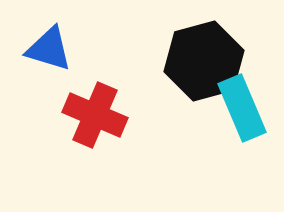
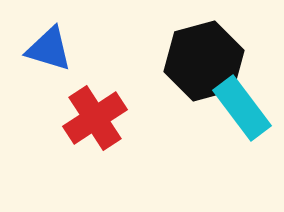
cyan rectangle: rotated 14 degrees counterclockwise
red cross: moved 3 px down; rotated 34 degrees clockwise
